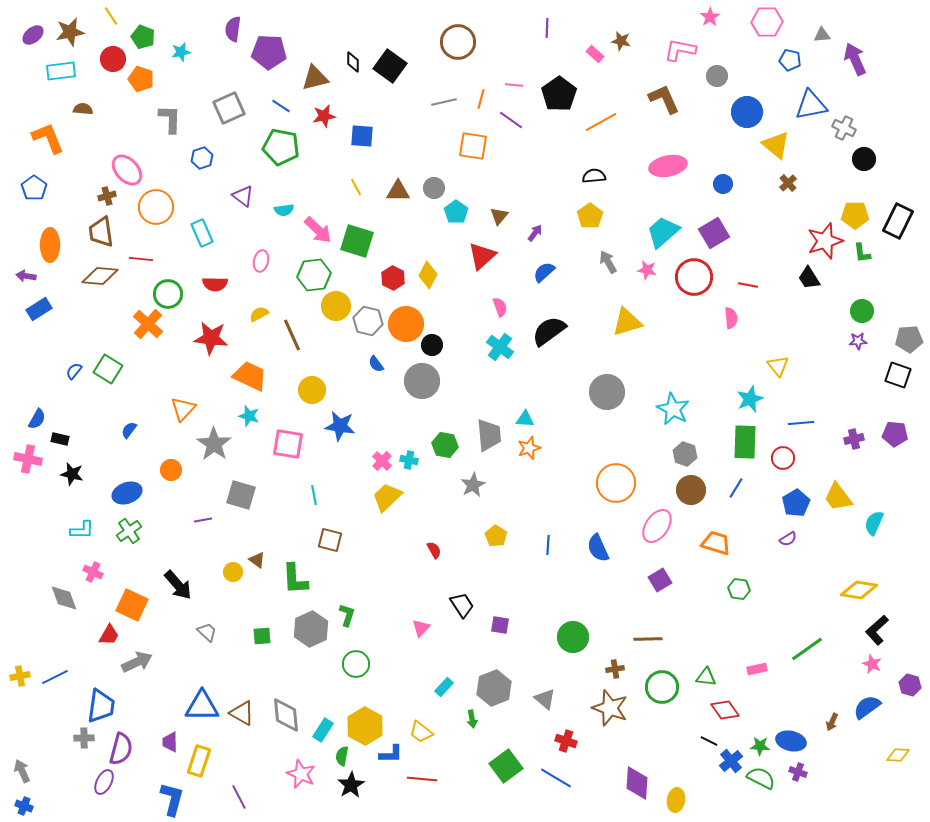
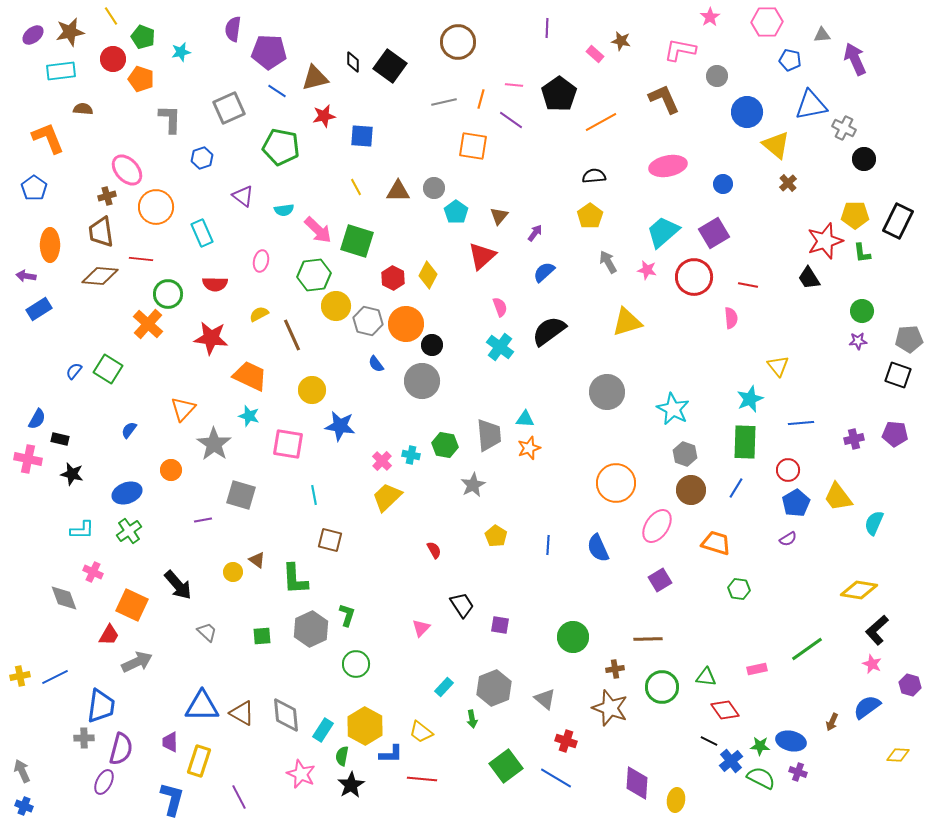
blue line at (281, 106): moved 4 px left, 15 px up
red circle at (783, 458): moved 5 px right, 12 px down
cyan cross at (409, 460): moved 2 px right, 5 px up
